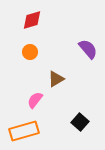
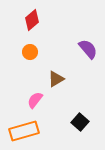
red diamond: rotated 25 degrees counterclockwise
